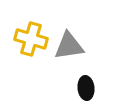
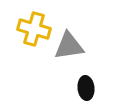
yellow cross: moved 3 px right, 10 px up
